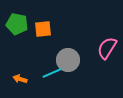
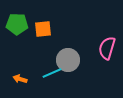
green pentagon: rotated 10 degrees counterclockwise
pink semicircle: rotated 15 degrees counterclockwise
